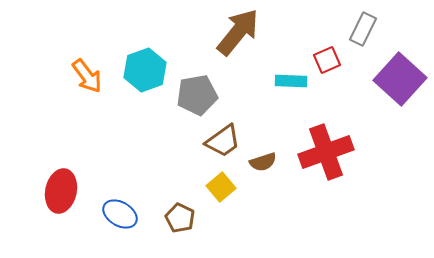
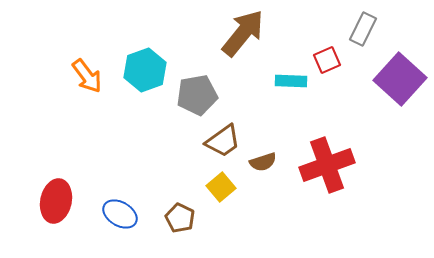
brown arrow: moved 5 px right, 1 px down
red cross: moved 1 px right, 13 px down
red ellipse: moved 5 px left, 10 px down
